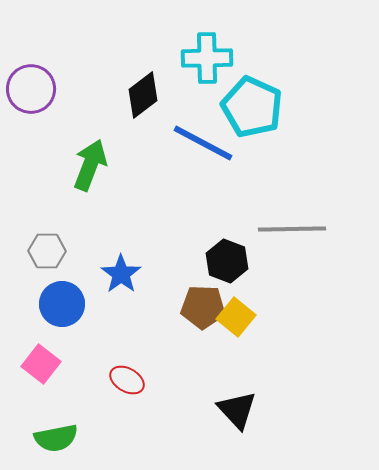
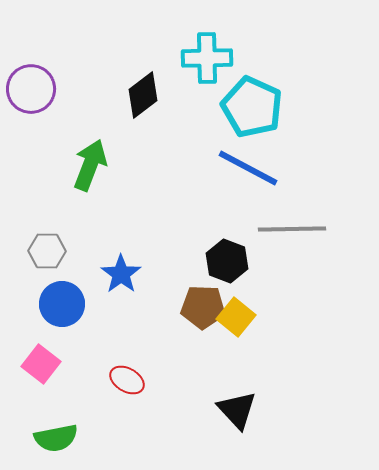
blue line: moved 45 px right, 25 px down
